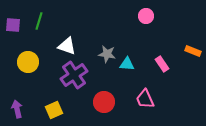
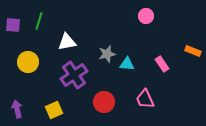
white triangle: moved 4 px up; rotated 30 degrees counterclockwise
gray star: rotated 24 degrees counterclockwise
